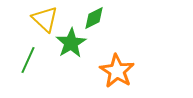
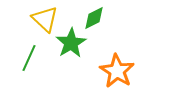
green line: moved 1 px right, 2 px up
